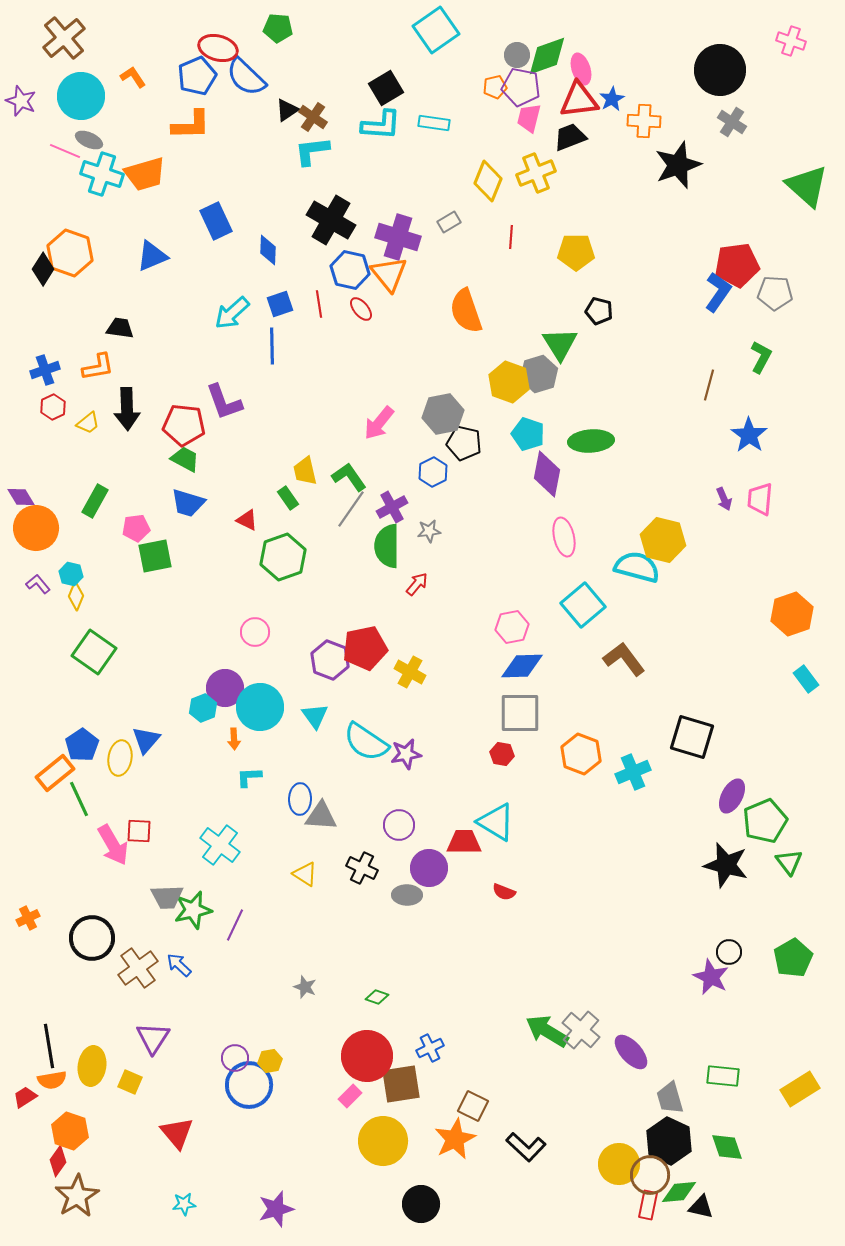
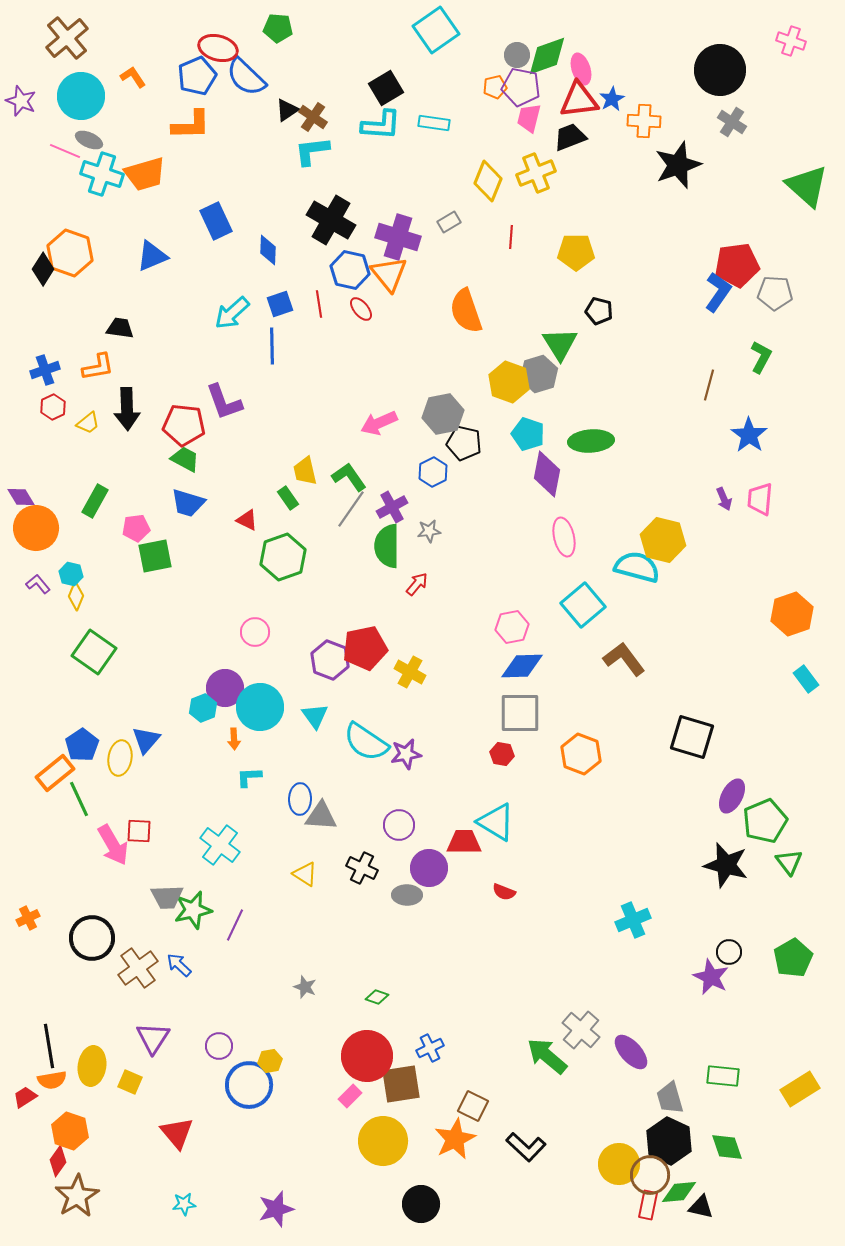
brown cross at (64, 38): moved 3 px right
pink arrow at (379, 423): rotated 27 degrees clockwise
cyan cross at (633, 772): moved 148 px down
green arrow at (547, 1031): moved 25 px down; rotated 9 degrees clockwise
purple circle at (235, 1058): moved 16 px left, 12 px up
